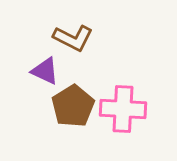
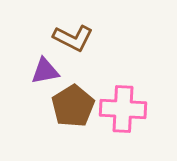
purple triangle: rotated 36 degrees counterclockwise
